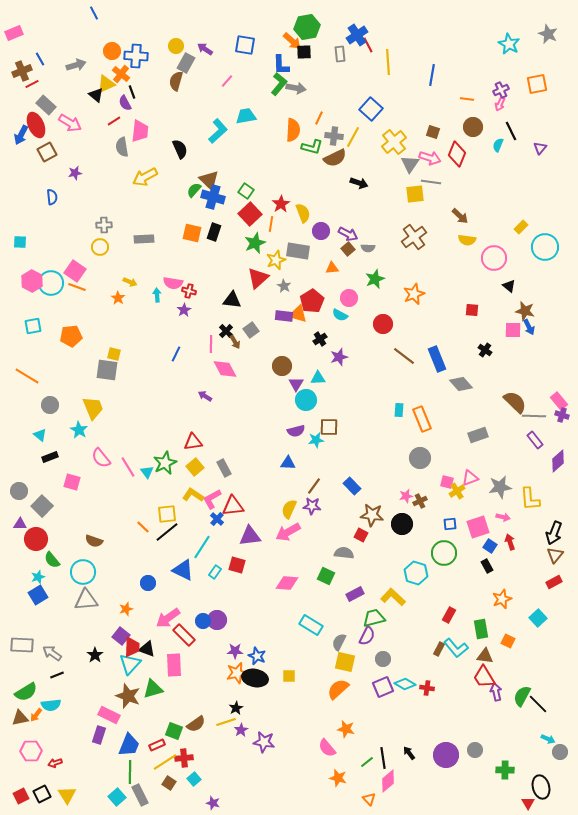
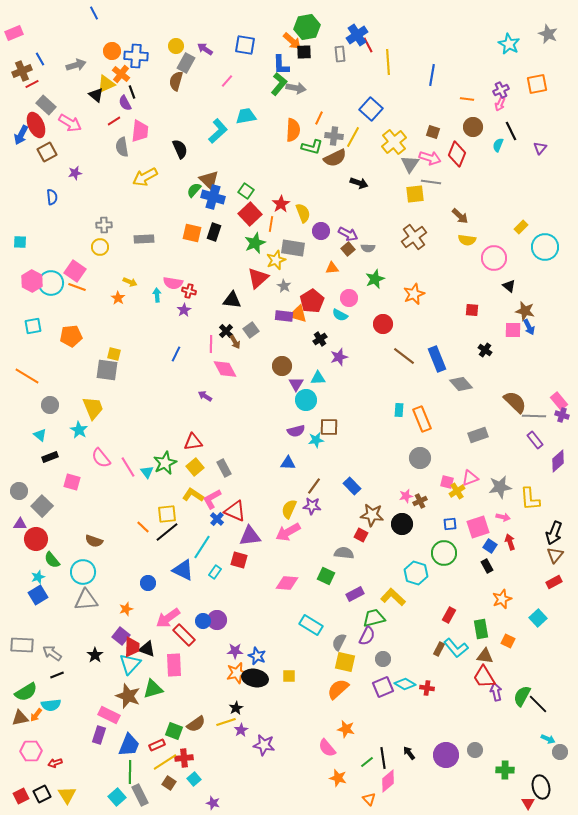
gray rectangle at (298, 251): moved 5 px left, 3 px up
red triangle at (233, 506): moved 2 px right, 5 px down; rotated 30 degrees clockwise
red square at (237, 565): moved 2 px right, 5 px up
purple star at (264, 742): moved 3 px down
